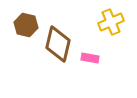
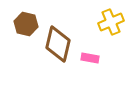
brown hexagon: moved 1 px up
